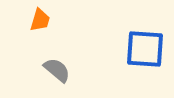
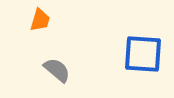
blue square: moved 2 px left, 5 px down
